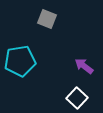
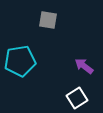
gray square: moved 1 px right, 1 px down; rotated 12 degrees counterclockwise
white square: rotated 15 degrees clockwise
